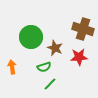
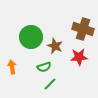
brown star: moved 2 px up
